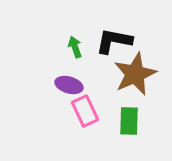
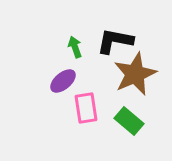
black L-shape: moved 1 px right
purple ellipse: moved 6 px left, 4 px up; rotated 56 degrees counterclockwise
pink rectangle: moved 1 px right, 3 px up; rotated 16 degrees clockwise
green rectangle: rotated 52 degrees counterclockwise
